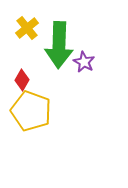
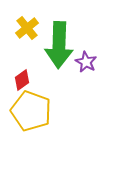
purple star: moved 2 px right
red diamond: rotated 25 degrees clockwise
